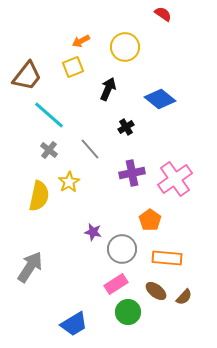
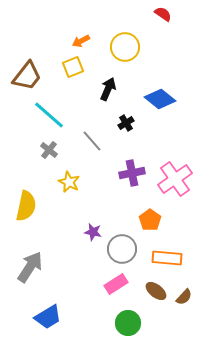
black cross: moved 4 px up
gray line: moved 2 px right, 8 px up
yellow star: rotated 15 degrees counterclockwise
yellow semicircle: moved 13 px left, 10 px down
green circle: moved 11 px down
blue trapezoid: moved 26 px left, 7 px up
